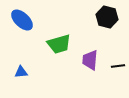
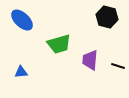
black line: rotated 24 degrees clockwise
